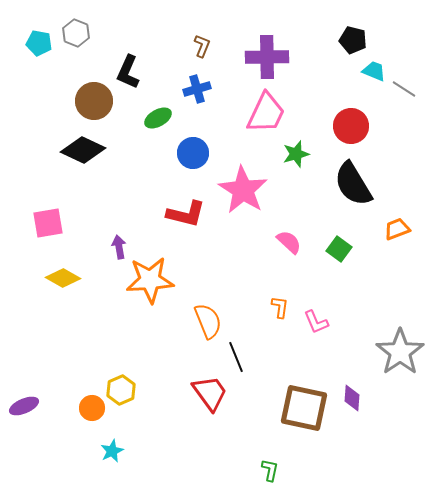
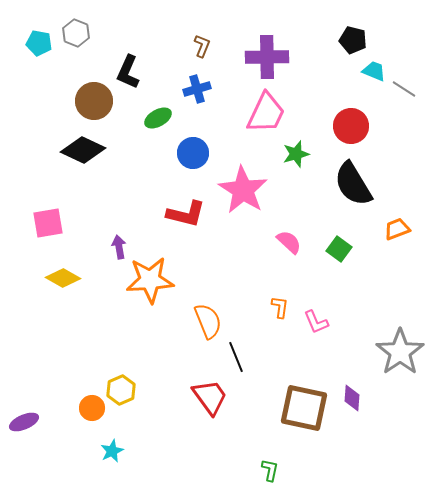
red trapezoid: moved 4 px down
purple ellipse: moved 16 px down
